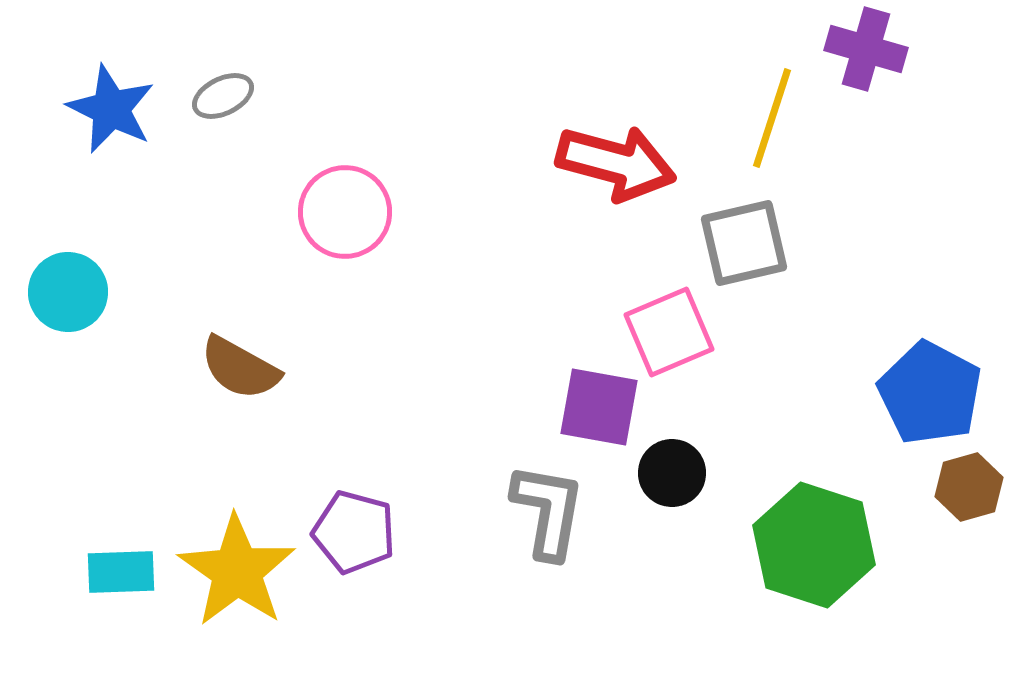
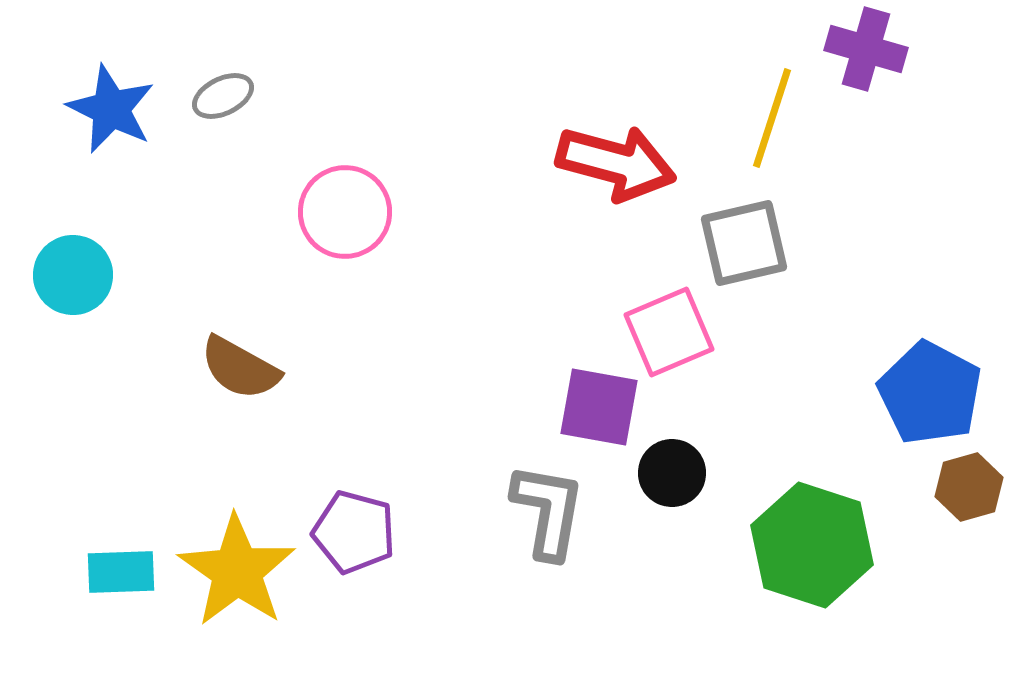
cyan circle: moved 5 px right, 17 px up
green hexagon: moved 2 px left
